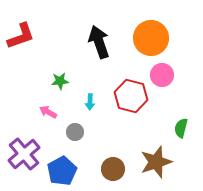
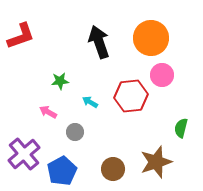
red hexagon: rotated 20 degrees counterclockwise
cyan arrow: rotated 119 degrees clockwise
